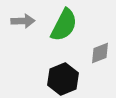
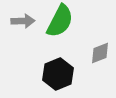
green semicircle: moved 4 px left, 4 px up
black hexagon: moved 5 px left, 5 px up
